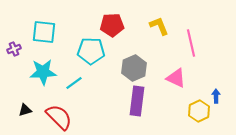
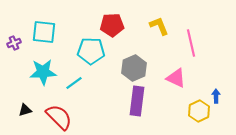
purple cross: moved 6 px up
